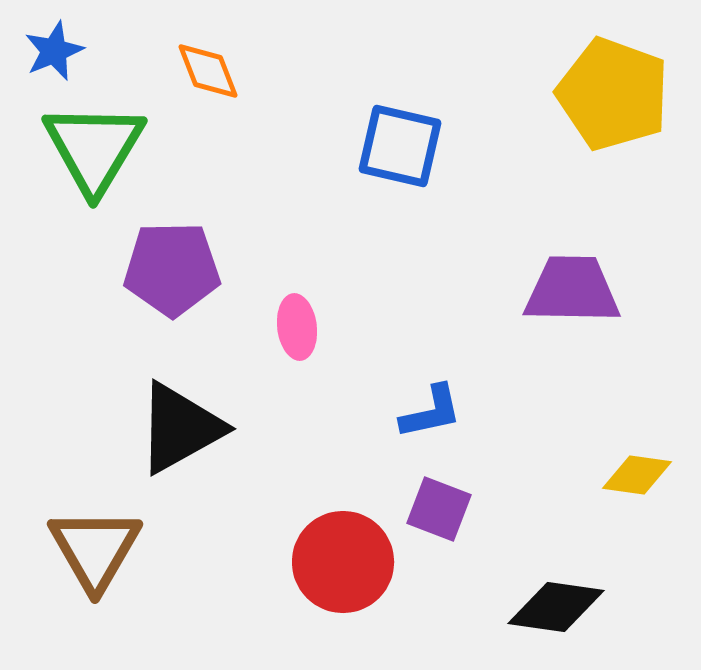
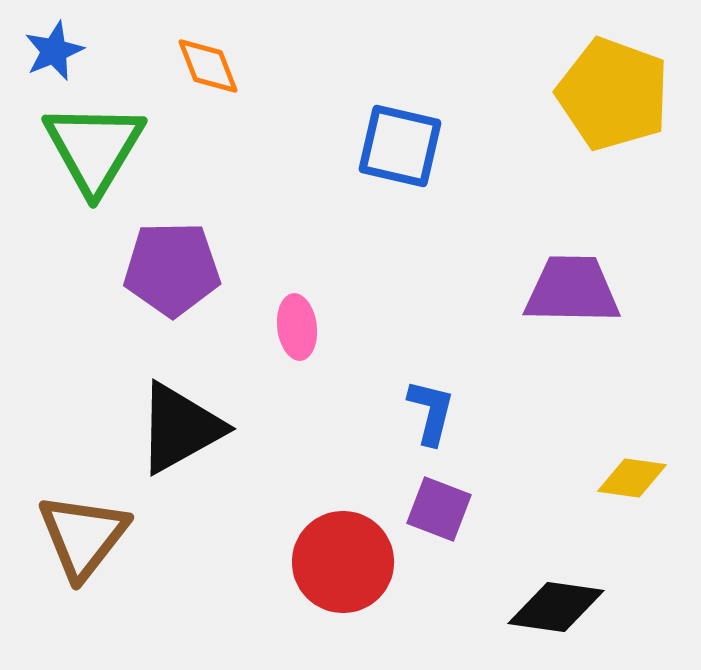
orange diamond: moved 5 px up
blue L-shape: rotated 64 degrees counterclockwise
yellow diamond: moved 5 px left, 3 px down
brown triangle: moved 12 px left, 13 px up; rotated 8 degrees clockwise
